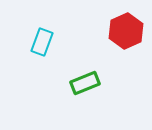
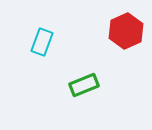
green rectangle: moved 1 px left, 2 px down
